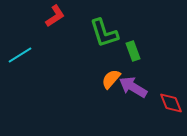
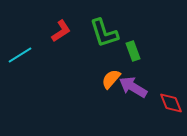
red L-shape: moved 6 px right, 15 px down
